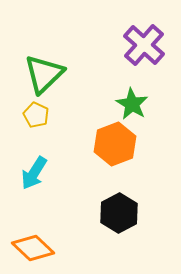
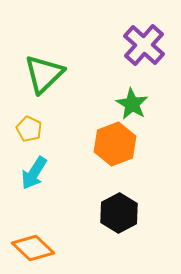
yellow pentagon: moved 7 px left, 14 px down
